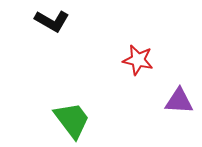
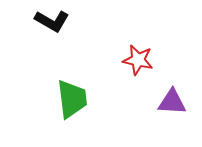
purple triangle: moved 7 px left, 1 px down
green trapezoid: moved 21 px up; rotated 30 degrees clockwise
